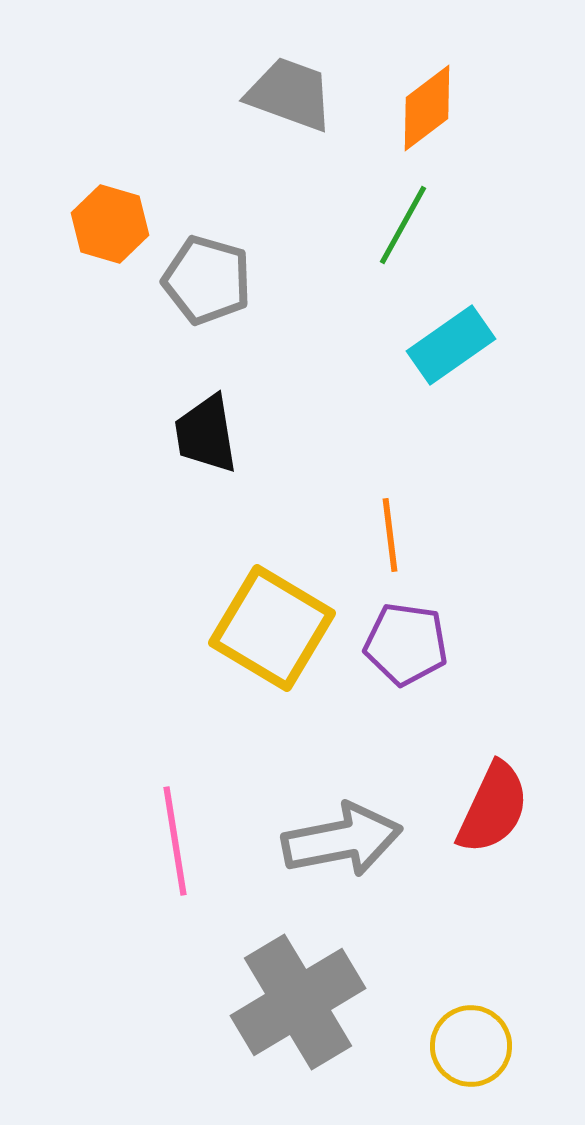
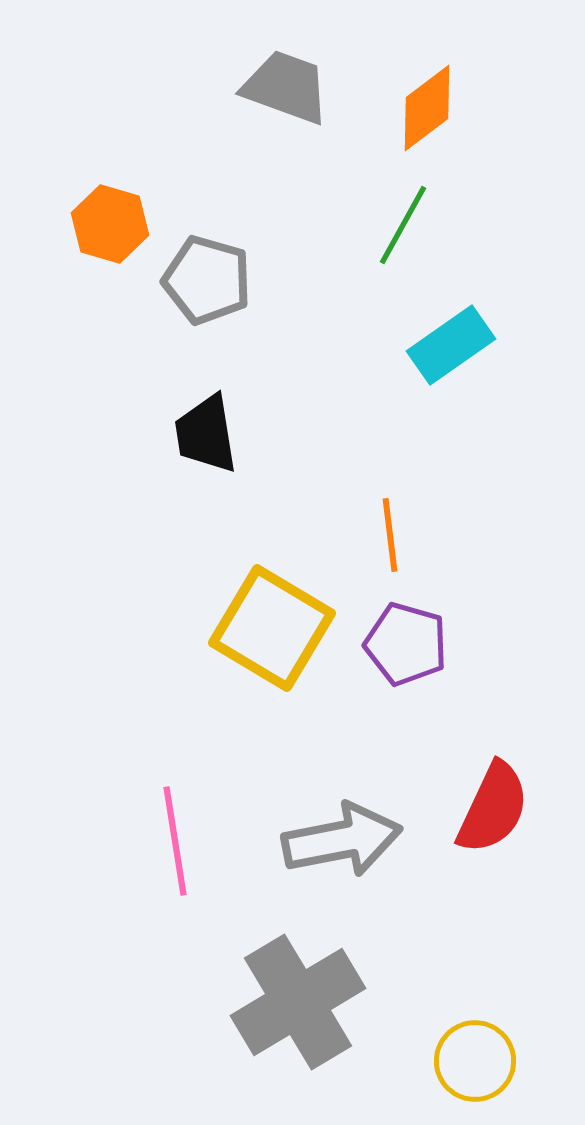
gray trapezoid: moved 4 px left, 7 px up
purple pentagon: rotated 8 degrees clockwise
yellow circle: moved 4 px right, 15 px down
